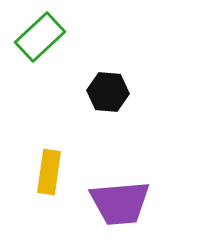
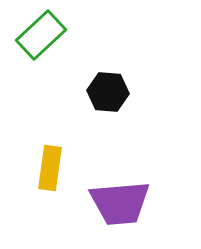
green rectangle: moved 1 px right, 2 px up
yellow rectangle: moved 1 px right, 4 px up
